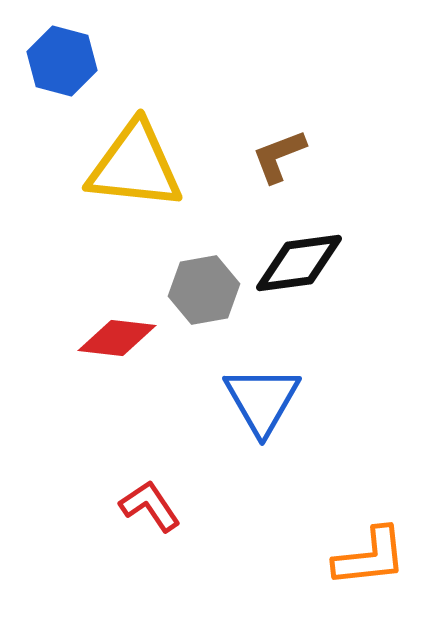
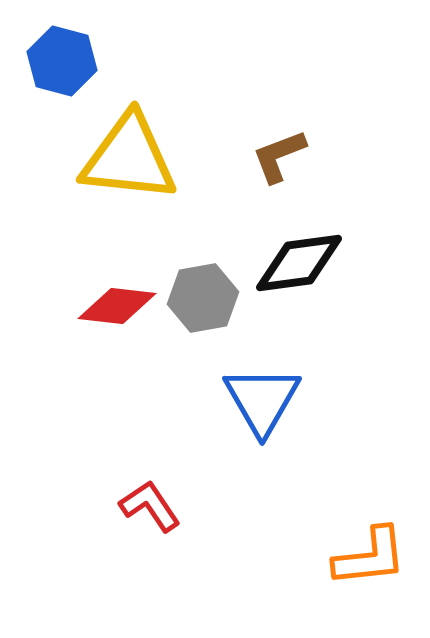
yellow triangle: moved 6 px left, 8 px up
gray hexagon: moved 1 px left, 8 px down
red diamond: moved 32 px up
